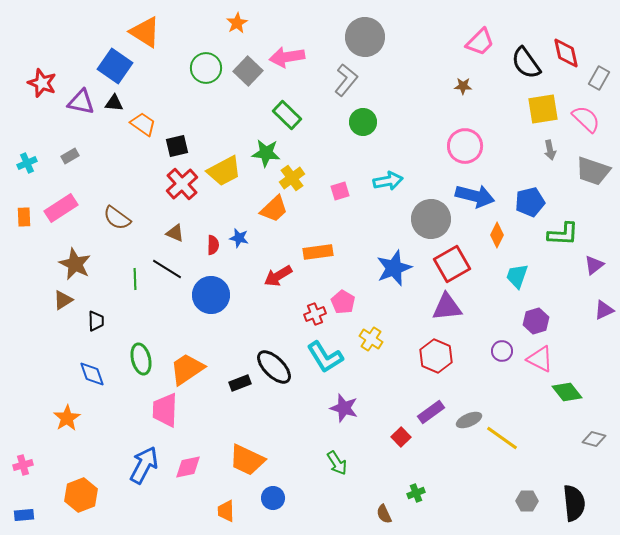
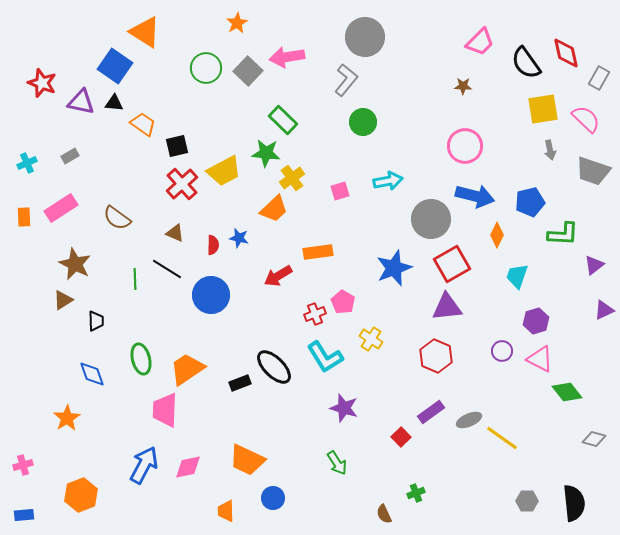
green rectangle at (287, 115): moved 4 px left, 5 px down
